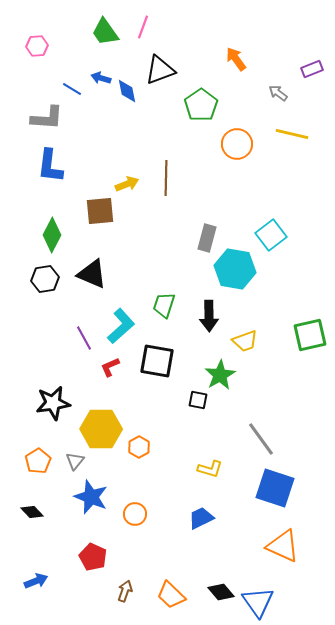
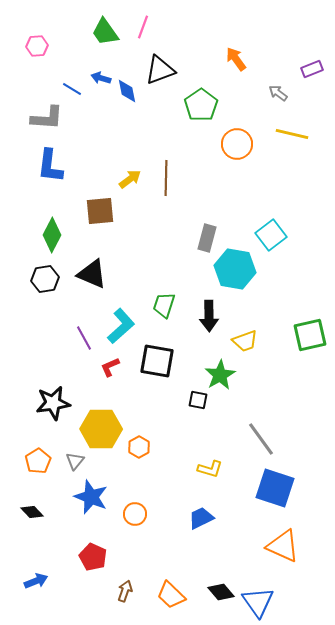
yellow arrow at (127, 184): moved 3 px right, 5 px up; rotated 15 degrees counterclockwise
